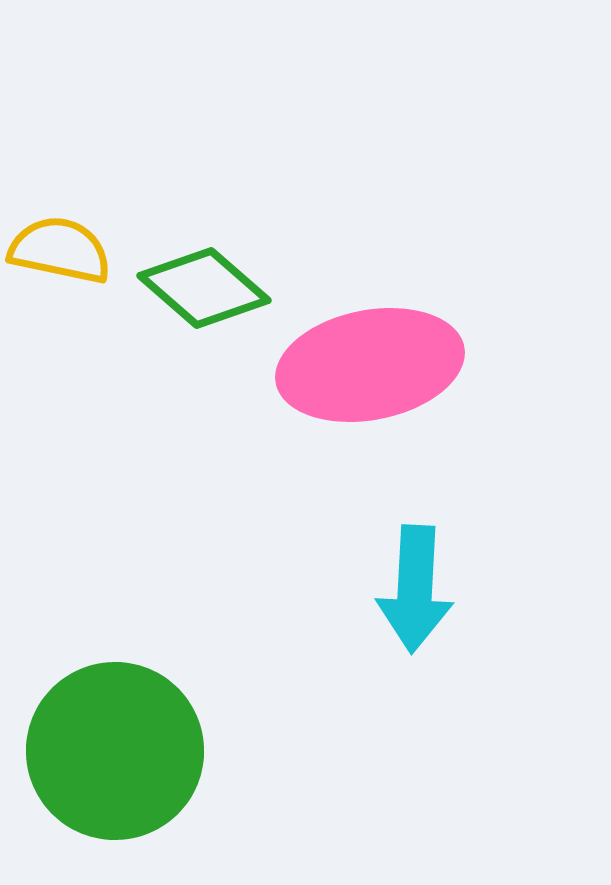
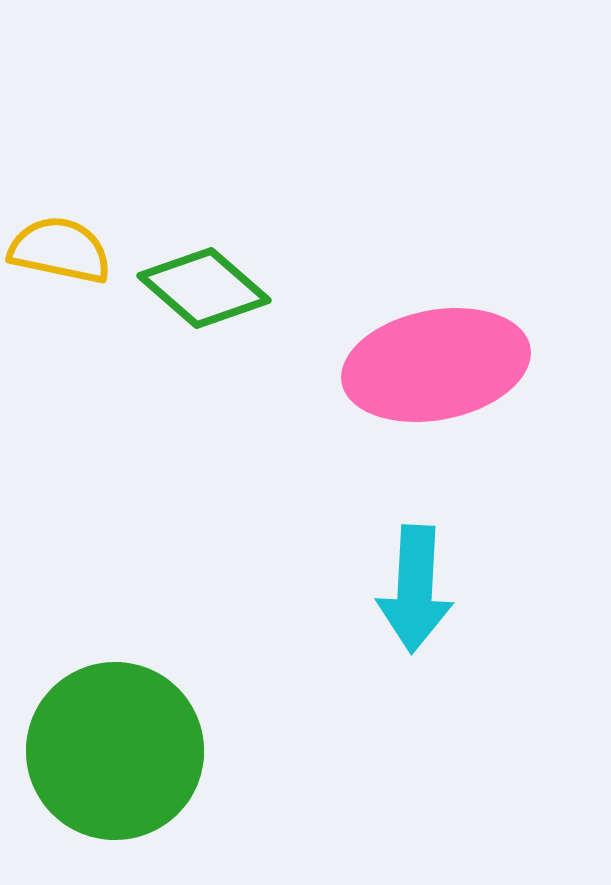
pink ellipse: moved 66 px right
